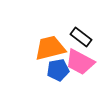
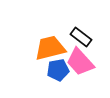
pink trapezoid: rotated 20 degrees clockwise
